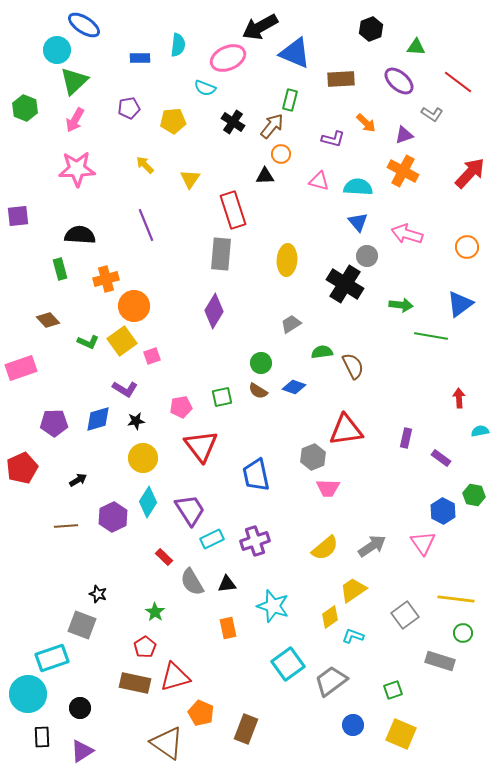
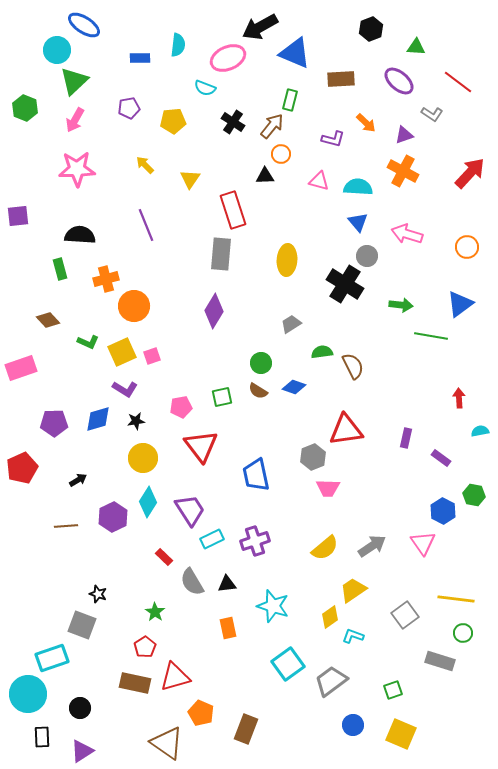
yellow square at (122, 341): moved 11 px down; rotated 12 degrees clockwise
